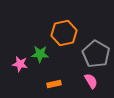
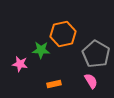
orange hexagon: moved 1 px left, 1 px down
green star: moved 1 px right, 4 px up
